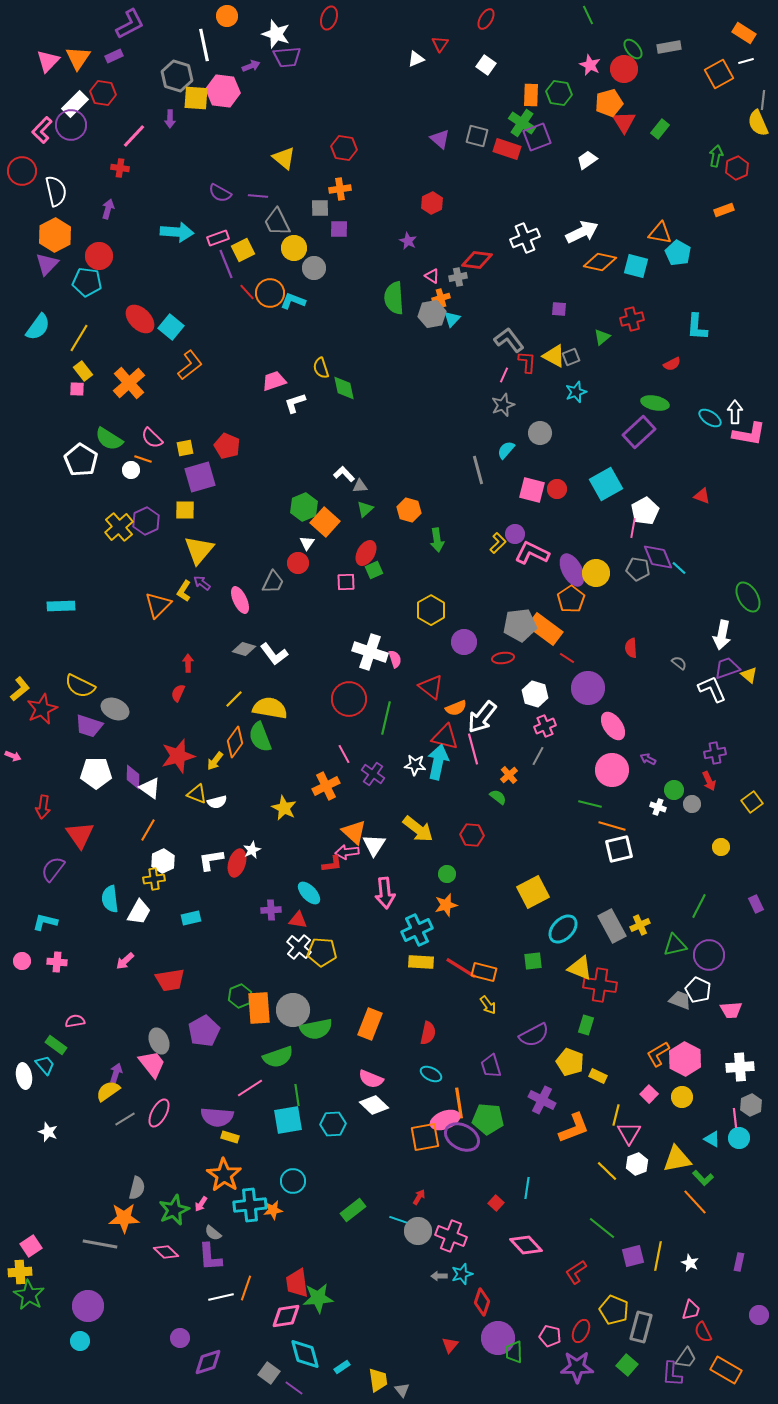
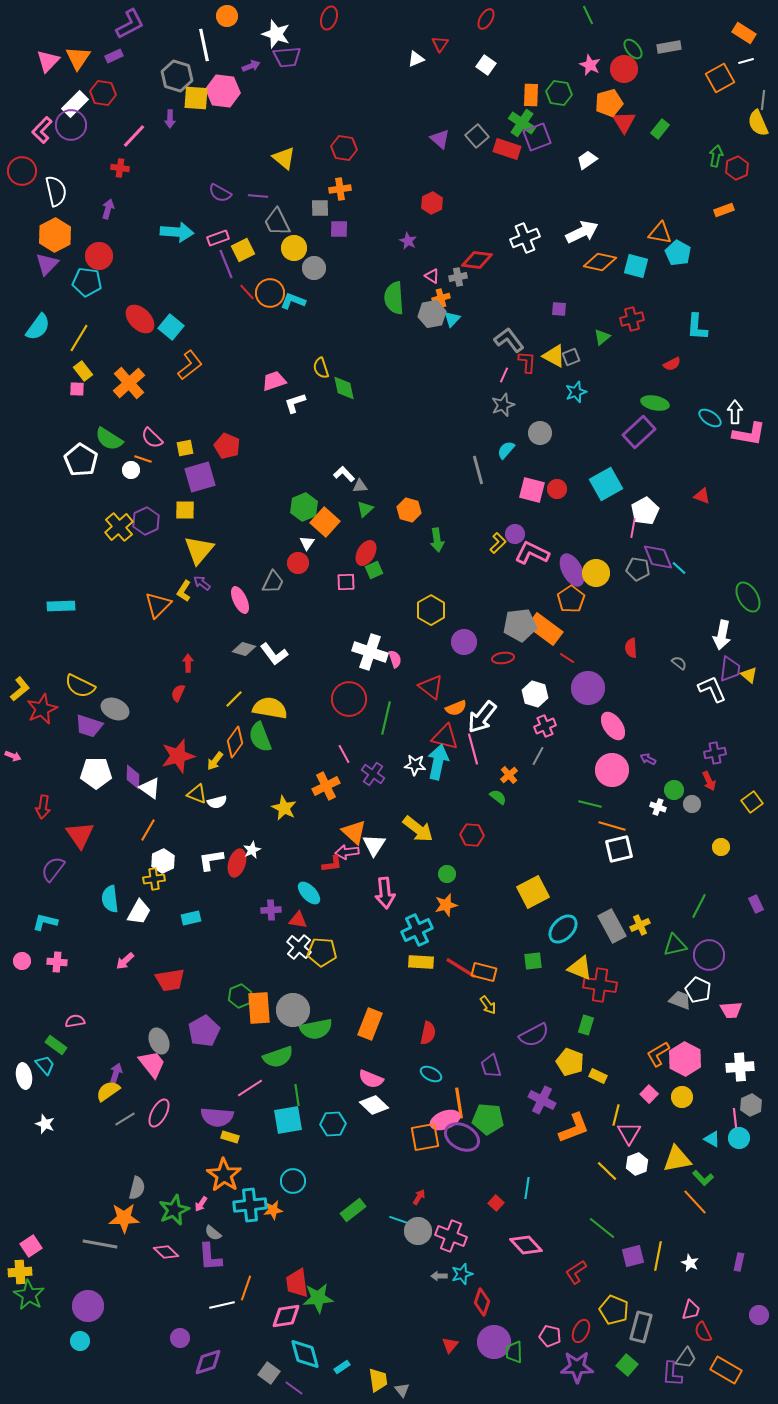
orange square at (719, 74): moved 1 px right, 4 px down
gray square at (477, 136): rotated 35 degrees clockwise
purple trapezoid at (727, 668): moved 3 px right, 1 px down; rotated 116 degrees clockwise
white star at (48, 1132): moved 3 px left, 8 px up
white line at (221, 1297): moved 1 px right, 8 px down
purple circle at (498, 1338): moved 4 px left, 4 px down
